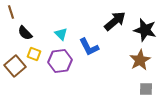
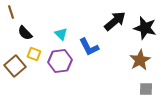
black star: moved 2 px up
